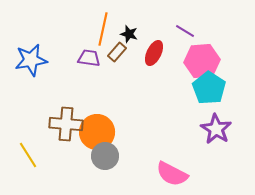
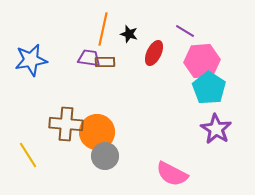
brown rectangle: moved 12 px left, 10 px down; rotated 48 degrees clockwise
